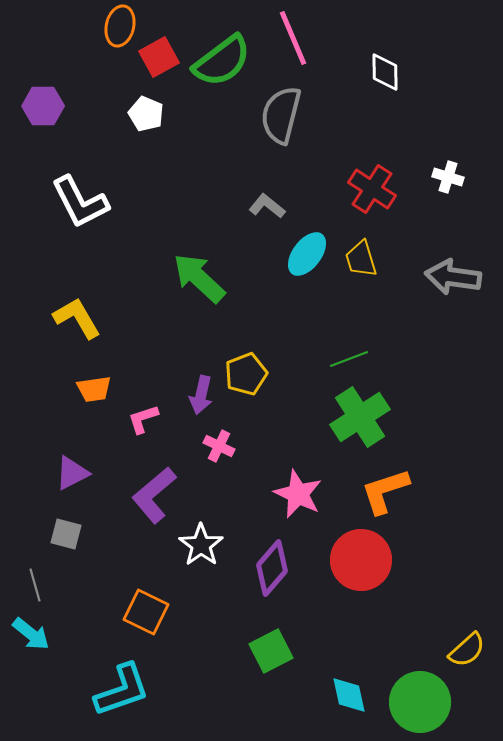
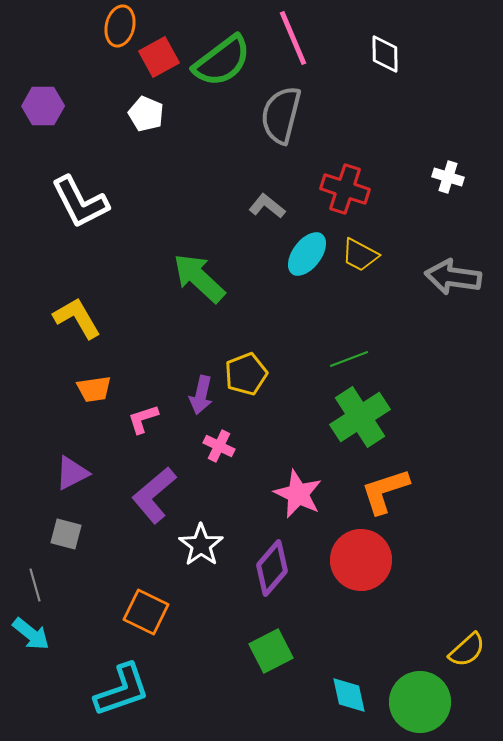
white diamond: moved 18 px up
red cross: moved 27 px left; rotated 15 degrees counterclockwise
yellow trapezoid: moved 1 px left, 4 px up; rotated 45 degrees counterclockwise
